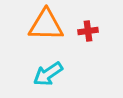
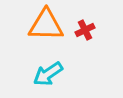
red cross: moved 3 px left, 1 px up; rotated 18 degrees counterclockwise
